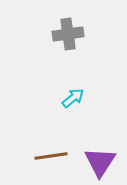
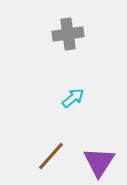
brown line: rotated 40 degrees counterclockwise
purple triangle: moved 1 px left
